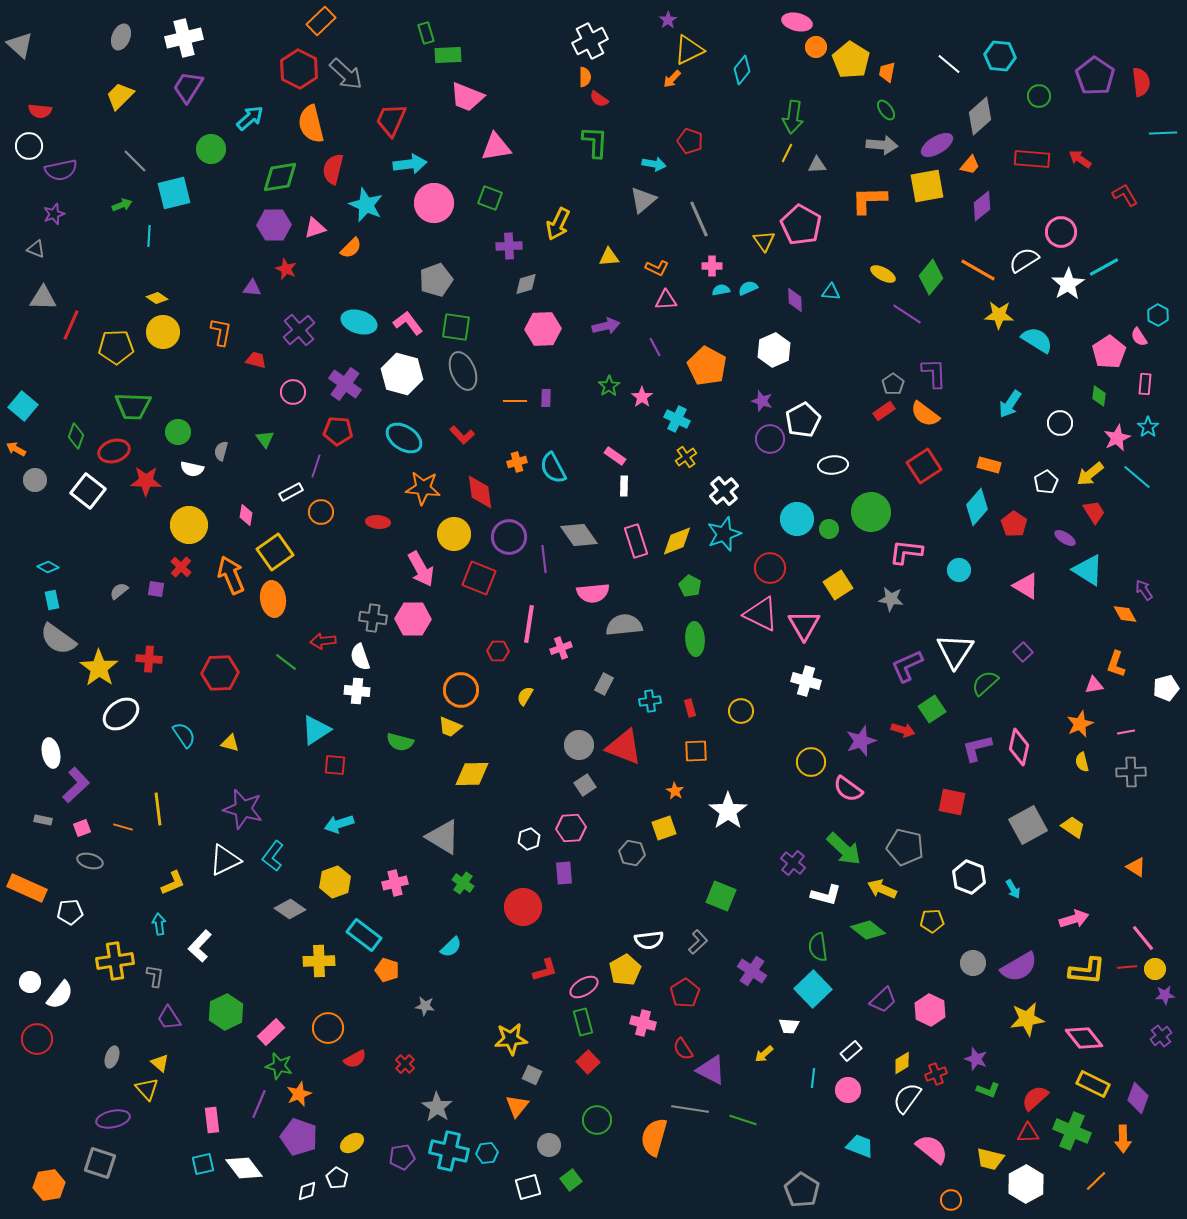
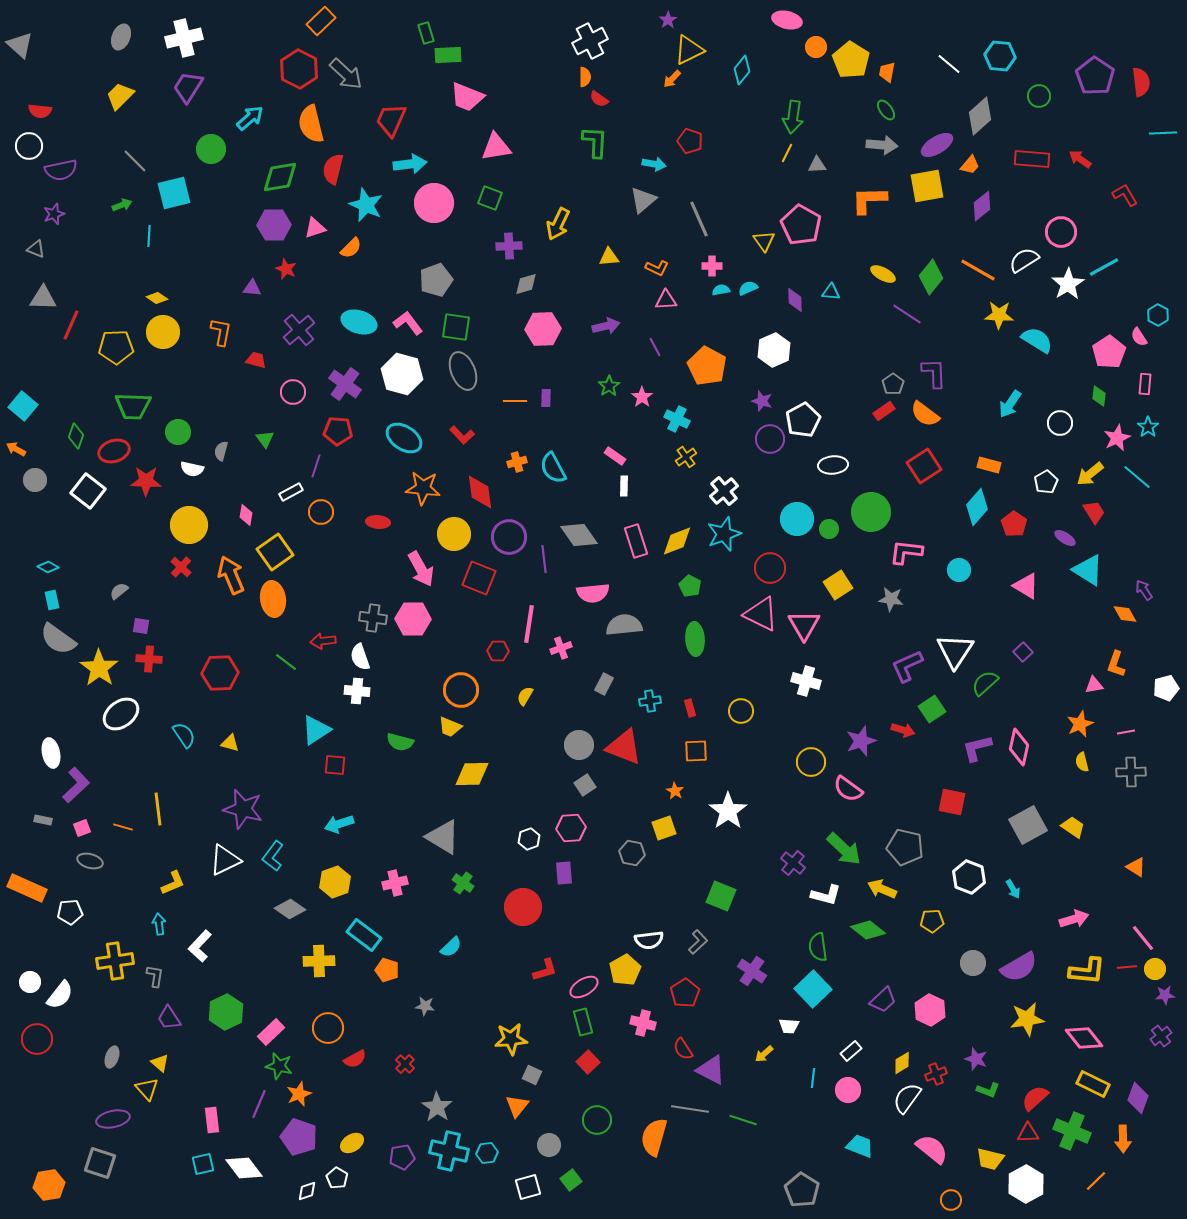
pink ellipse at (797, 22): moved 10 px left, 2 px up
purple square at (156, 589): moved 15 px left, 37 px down
